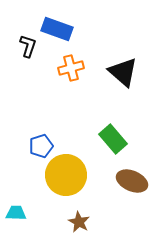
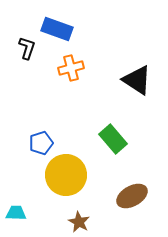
black L-shape: moved 1 px left, 2 px down
black triangle: moved 14 px right, 8 px down; rotated 8 degrees counterclockwise
blue pentagon: moved 3 px up
brown ellipse: moved 15 px down; rotated 52 degrees counterclockwise
